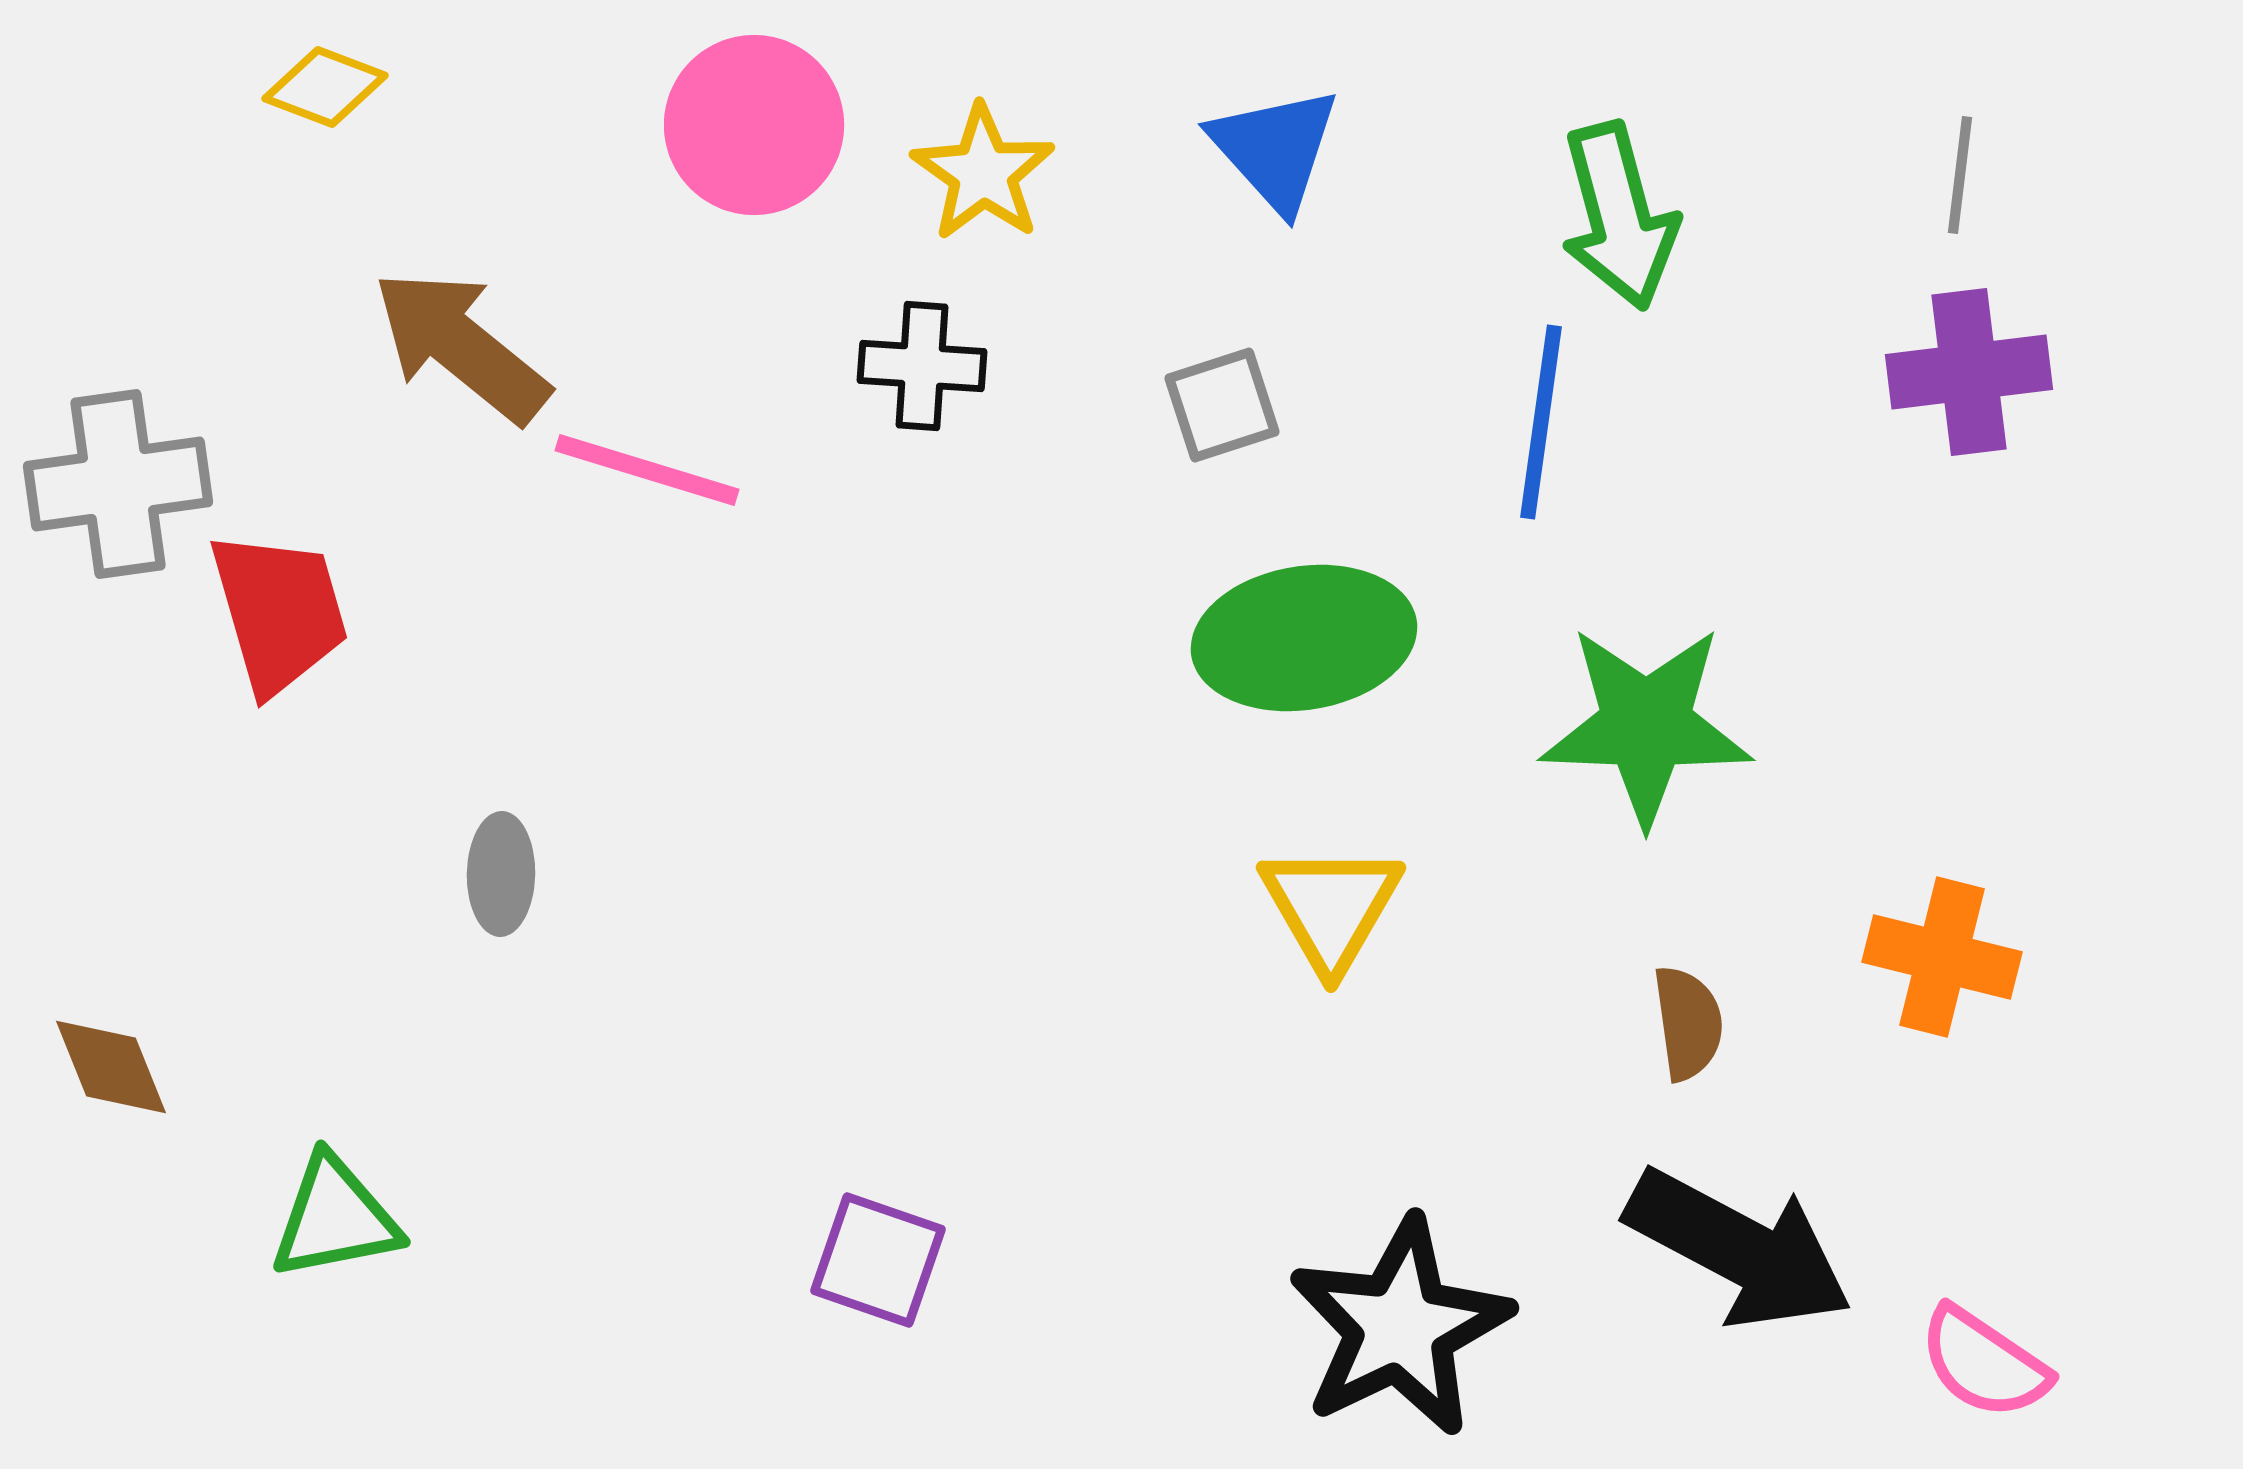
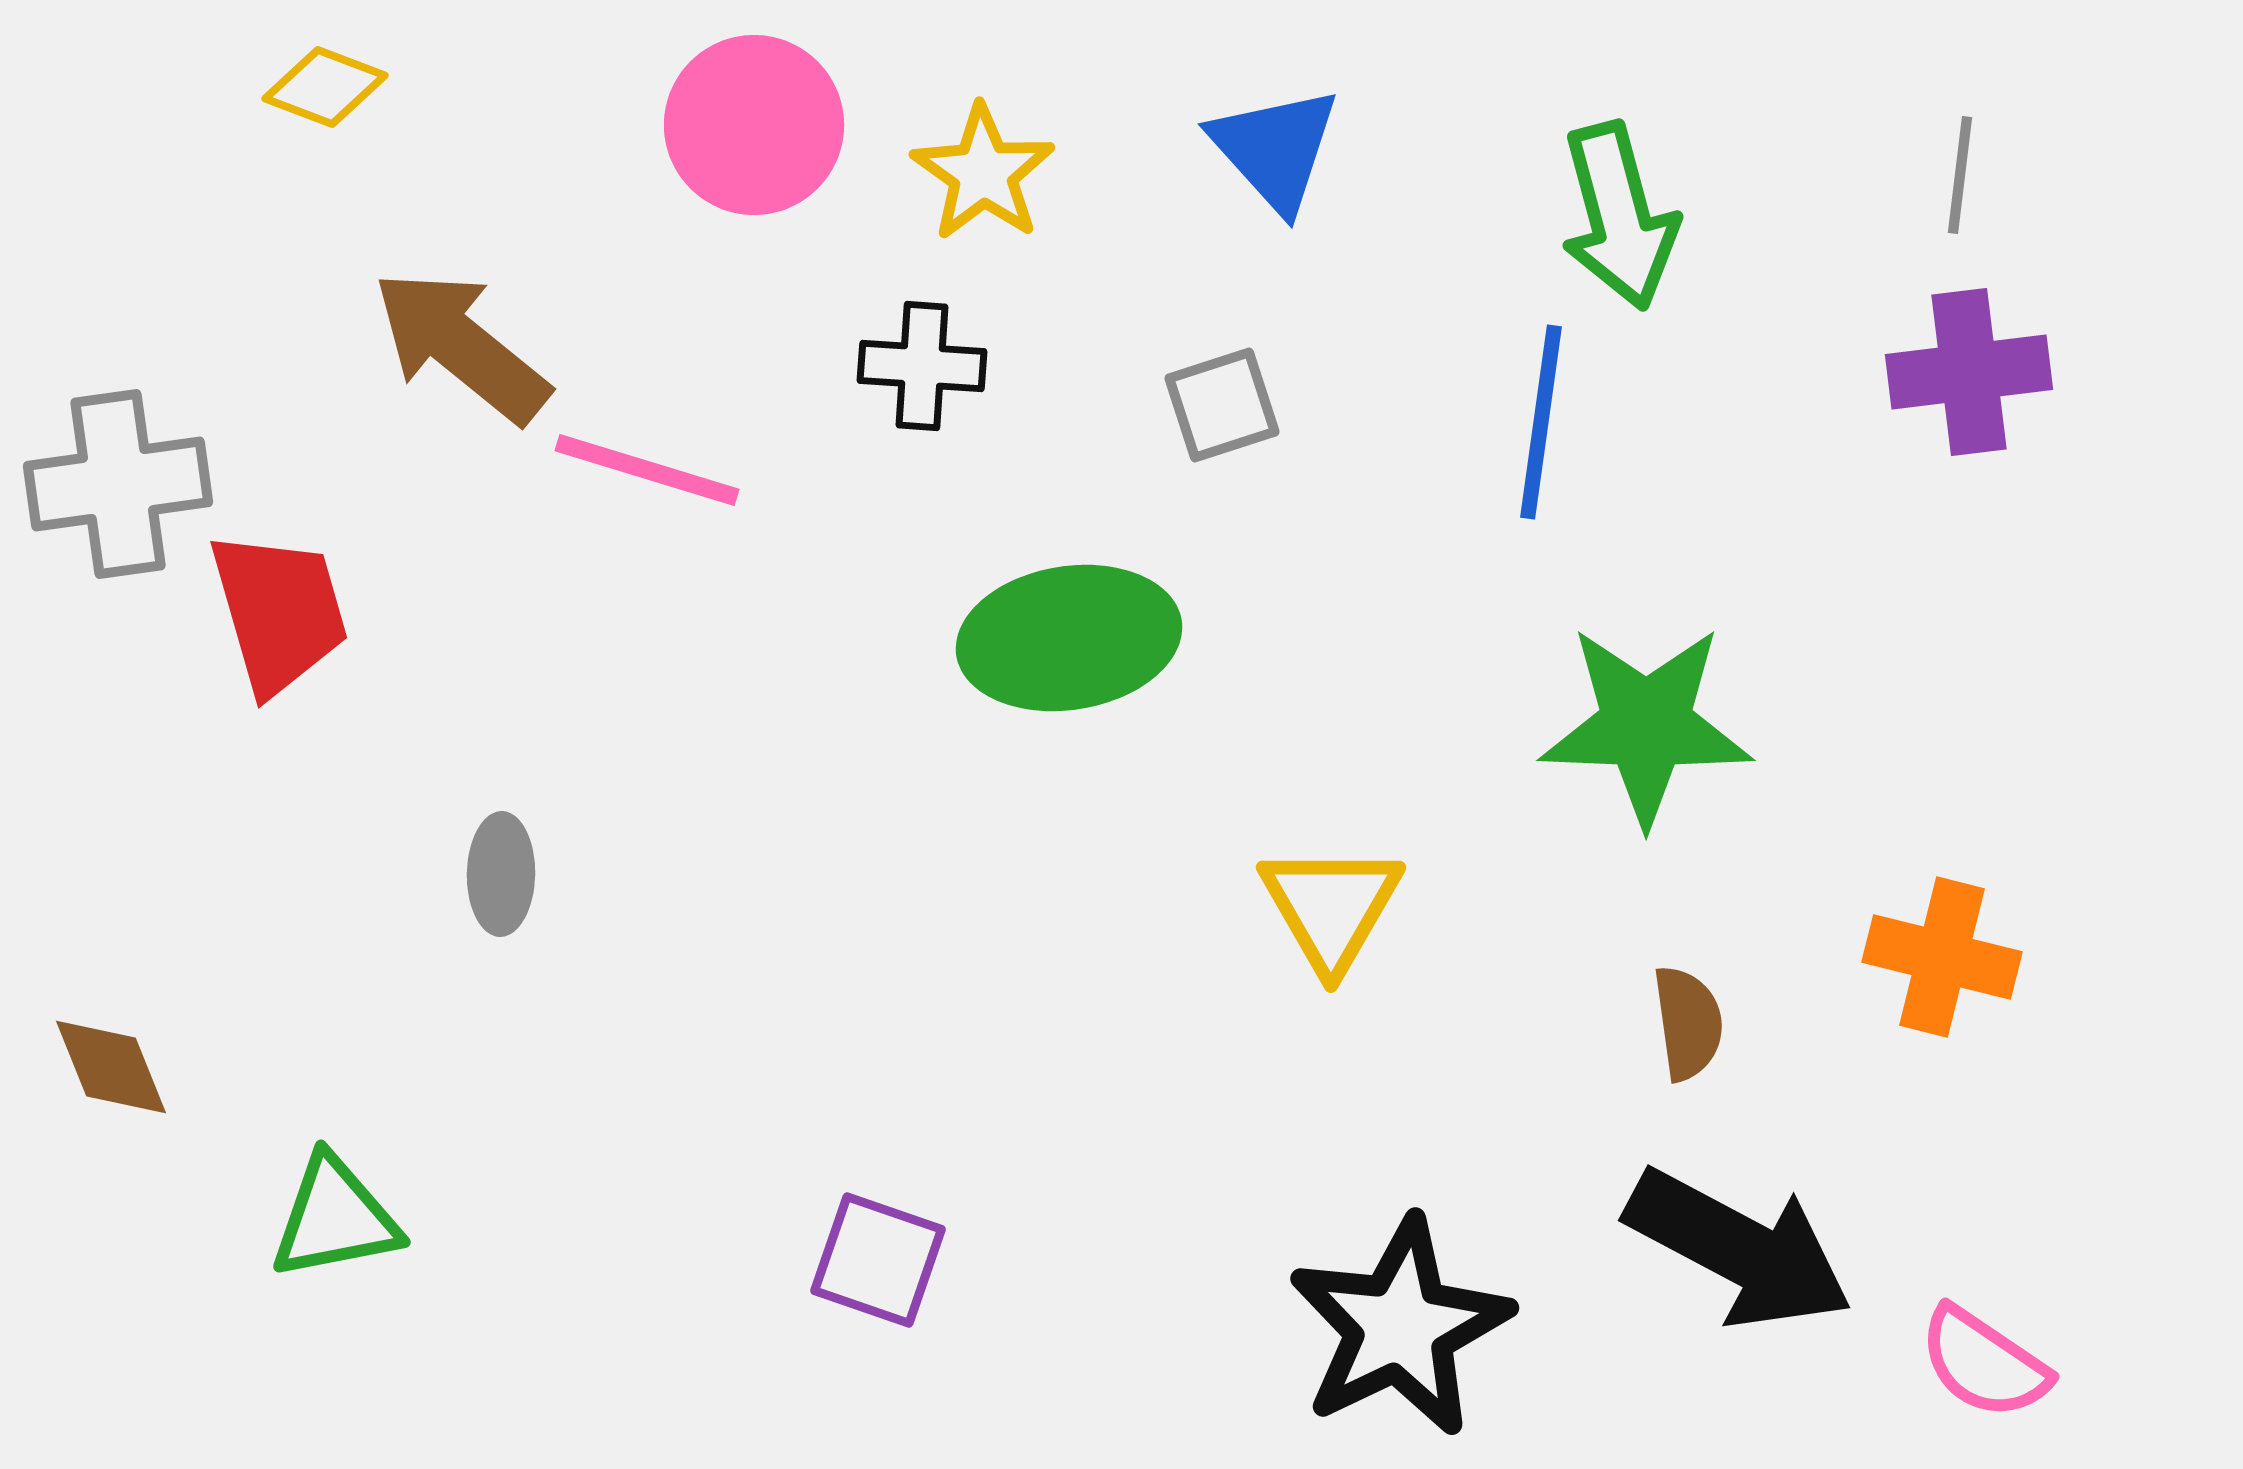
green ellipse: moved 235 px left
